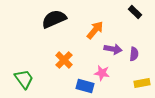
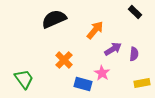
purple arrow: rotated 42 degrees counterclockwise
pink star: rotated 21 degrees clockwise
blue rectangle: moved 2 px left, 2 px up
